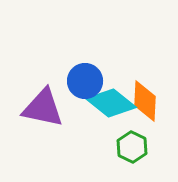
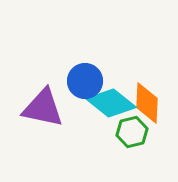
orange diamond: moved 2 px right, 2 px down
green hexagon: moved 15 px up; rotated 20 degrees clockwise
